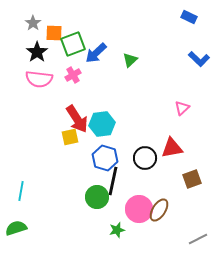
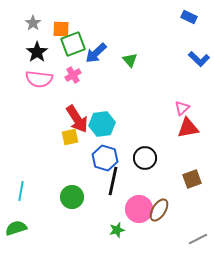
orange square: moved 7 px right, 4 px up
green triangle: rotated 28 degrees counterclockwise
red triangle: moved 16 px right, 20 px up
green circle: moved 25 px left
